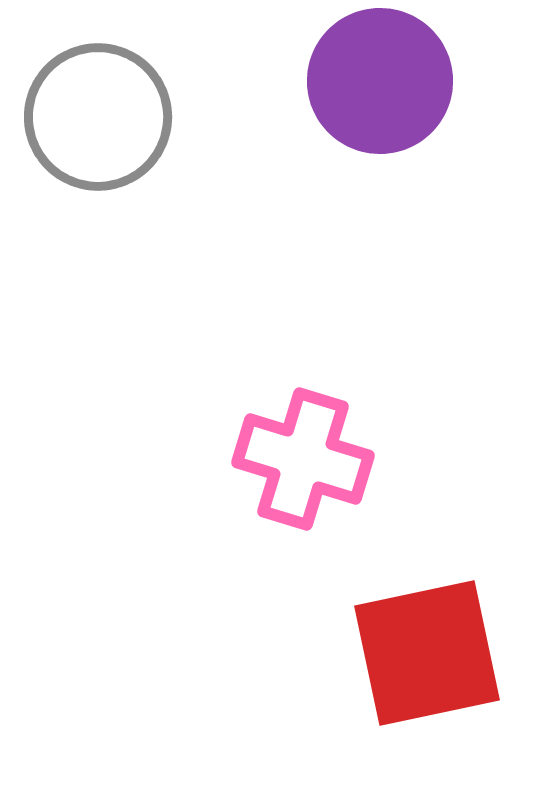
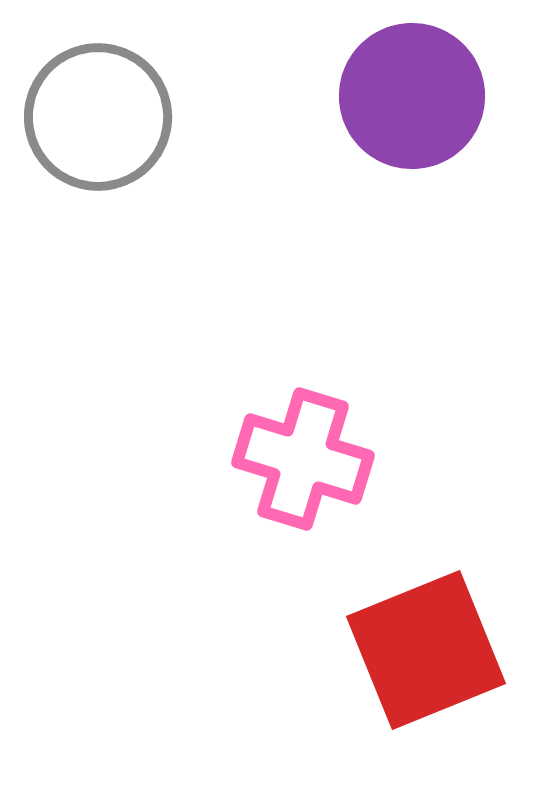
purple circle: moved 32 px right, 15 px down
red square: moved 1 px left, 3 px up; rotated 10 degrees counterclockwise
